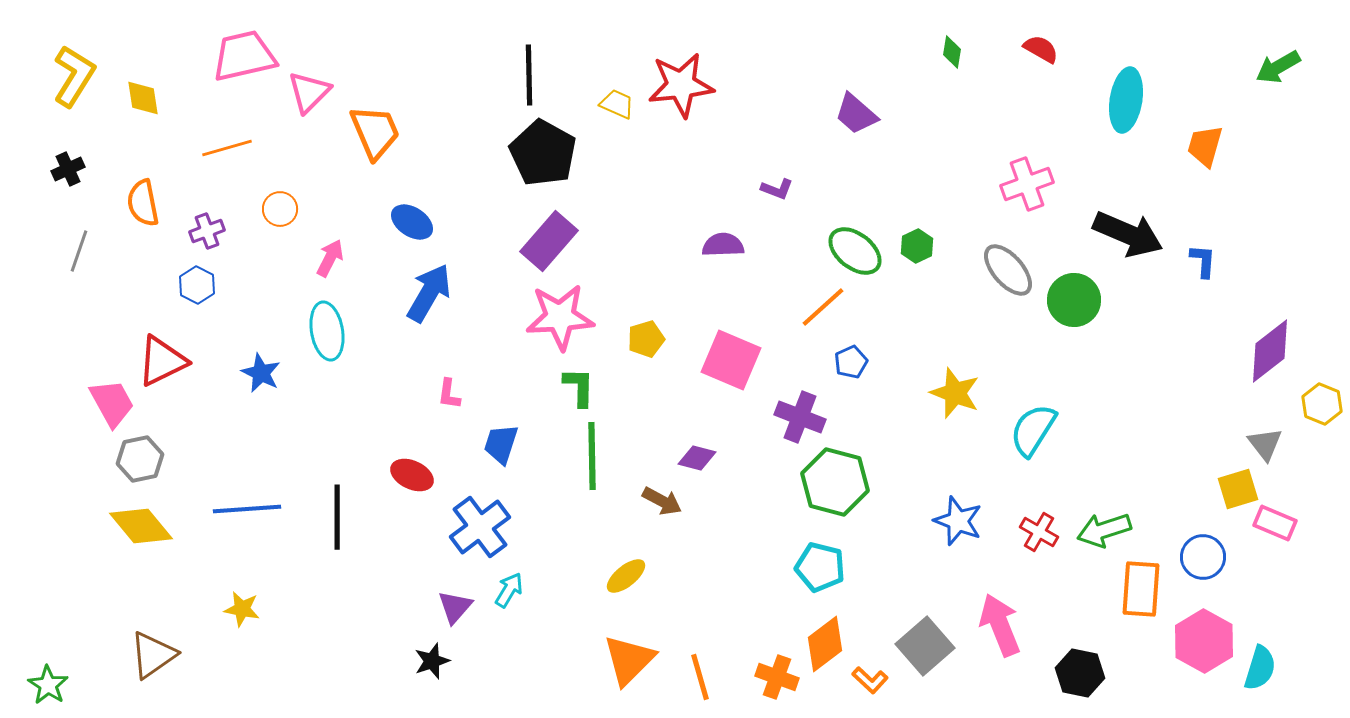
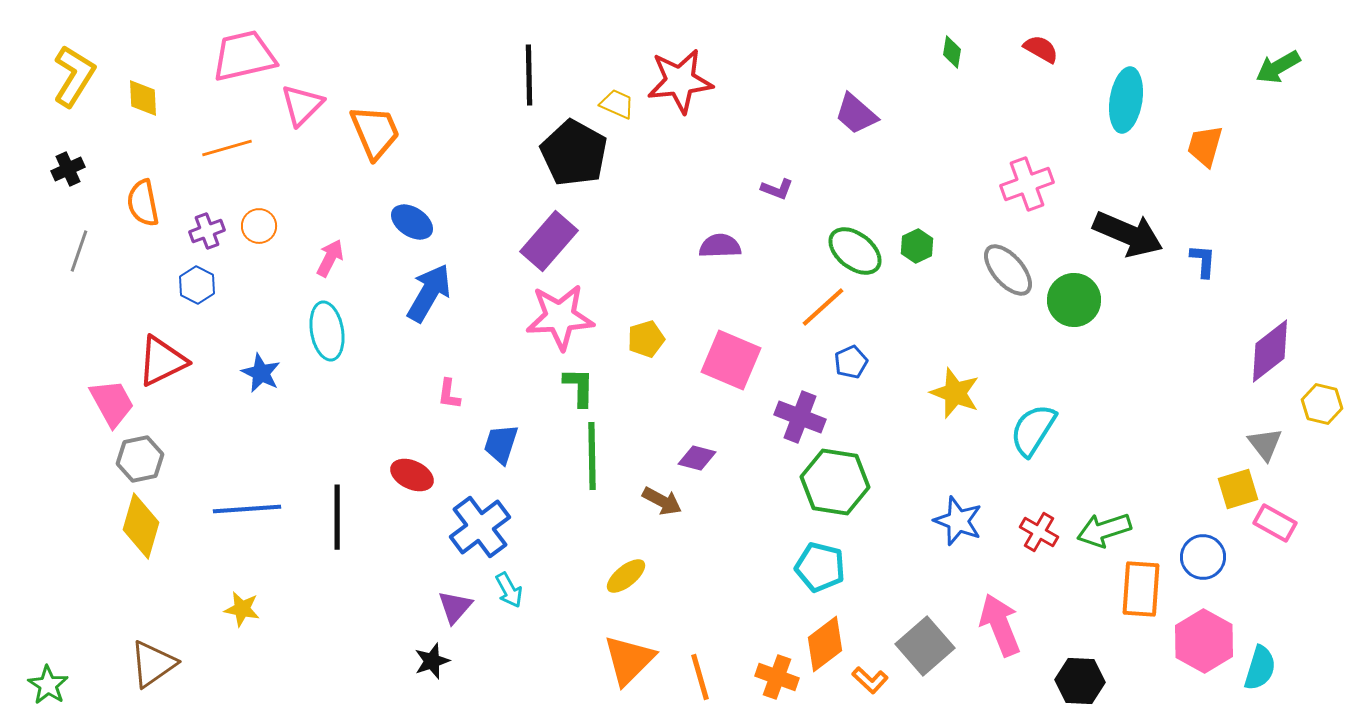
red star at (681, 85): moved 1 px left, 4 px up
pink triangle at (309, 92): moved 7 px left, 13 px down
yellow diamond at (143, 98): rotated 6 degrees clockwise
black pentagon at (543, 153): moved 31 px right
orange circle at (280, 209): moved 21 px left, 17 px down
purple semicircle at (723, 245): moved 3 px left, 1 px down
yellow hexagon at (1322, 404): rotated 9 degrees counterclockwise
green hexagon at (835, 482): rotated 6 degrees counterclockwise
pink rectangle at (1275, 523): rotated 6 degrees clockwise
yellow diamond at (141, 526): rotated 56 degrees clockwise
cyan arrow at (509, 590): rotated 120 degrees clockwise
brown triangle at (153, 655): moved 9 px down
black hexagon at (1080, 673): moved 8 px down; rotated 9 degrees counterclockwise
